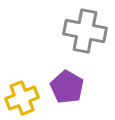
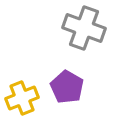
gray cross: moved 1 px left, 3 px up; rotated 9 degrees clockwise
